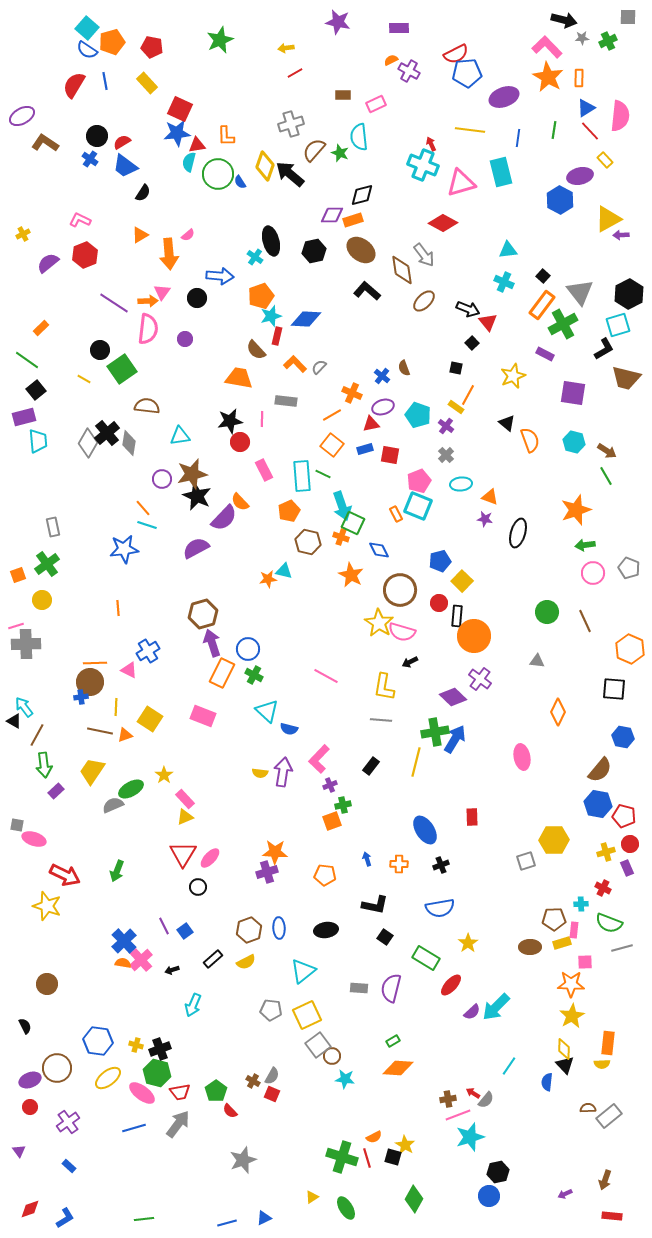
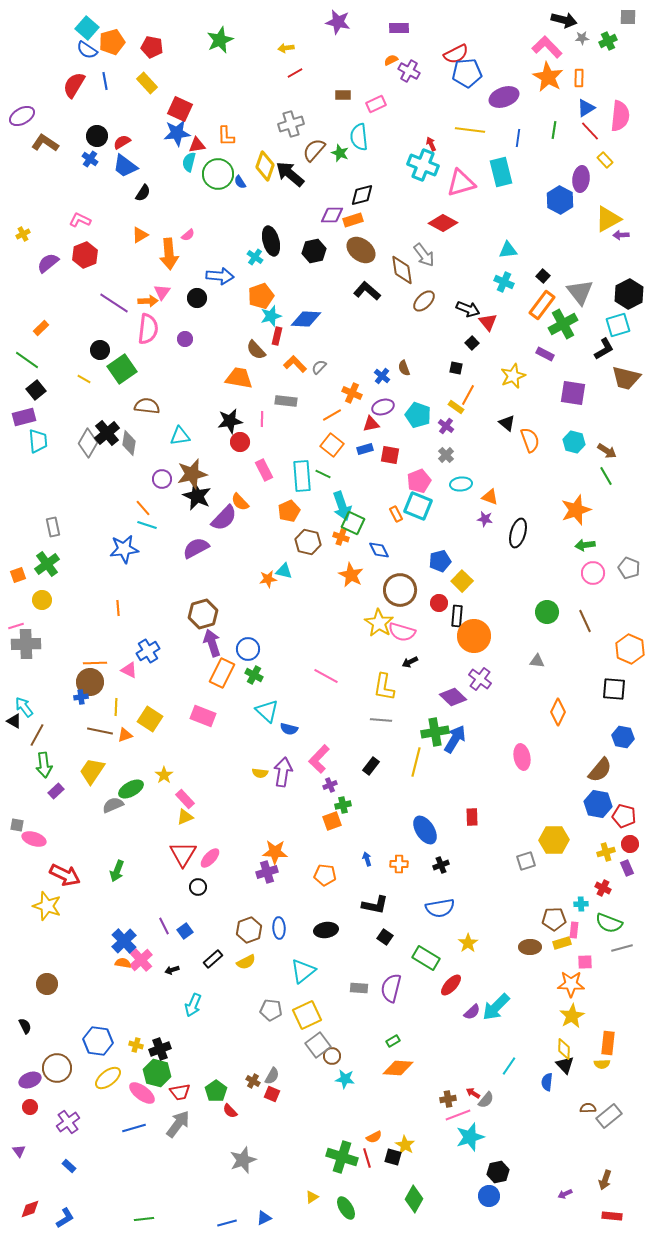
purple ellipse at (580, 176): moved 1 px right, 3 px down; rotated 70 degrees counterclockwise
